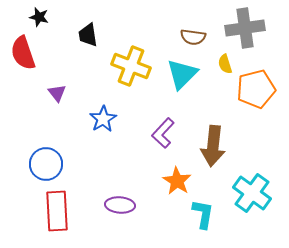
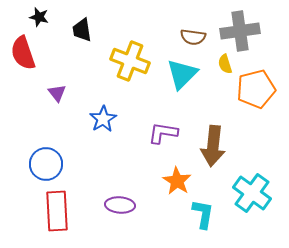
gray cross: moved 5 px left, 3 px down
black trapezoid: moved 6 px left, 5 px up
yellow cross: moved 1 px left, 5 px up
purple L-shape: rotated 56 degrees clockwise
